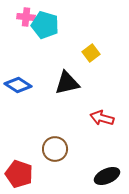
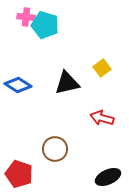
yellow square: moved 11 px right, 15 px down
black ellipse: moved 1 px right, 1 px down
